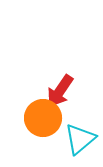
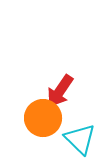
cyan triangle: rotated 36 degrees counterclockwise
